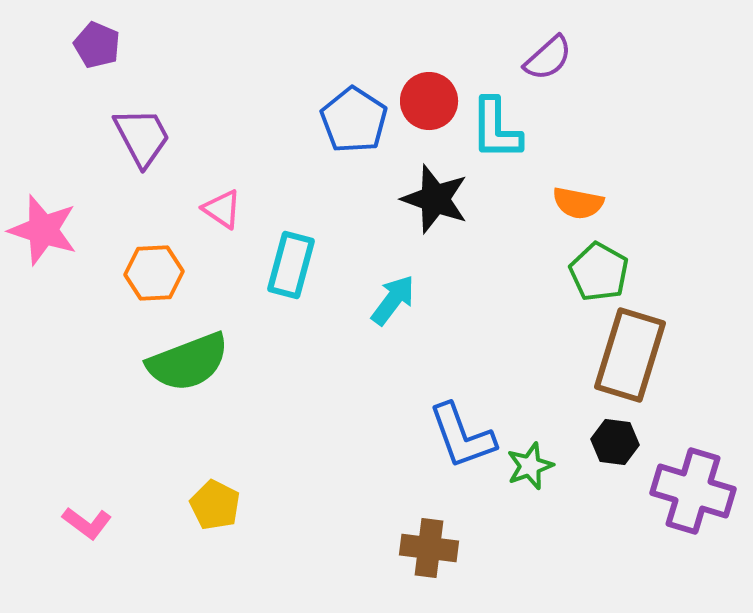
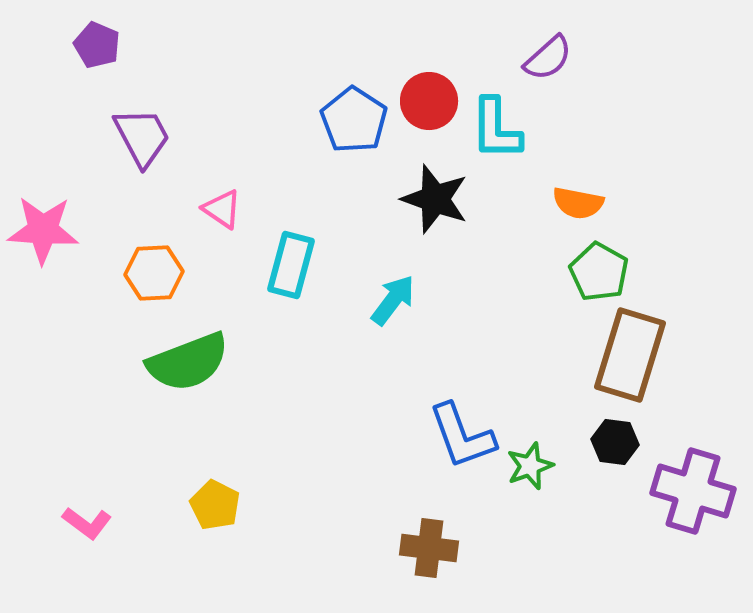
pink star: rotated 14 degrees counterclockwise
